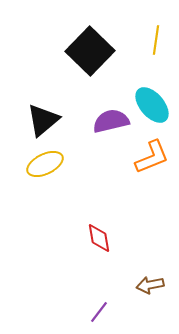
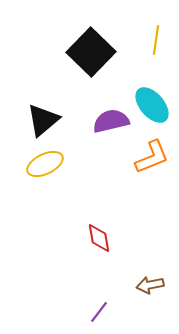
black square: moved 1 px right, 1 px down
